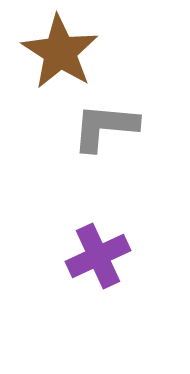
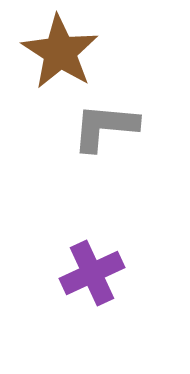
purple cross: moved 6 px left, 17 px down
